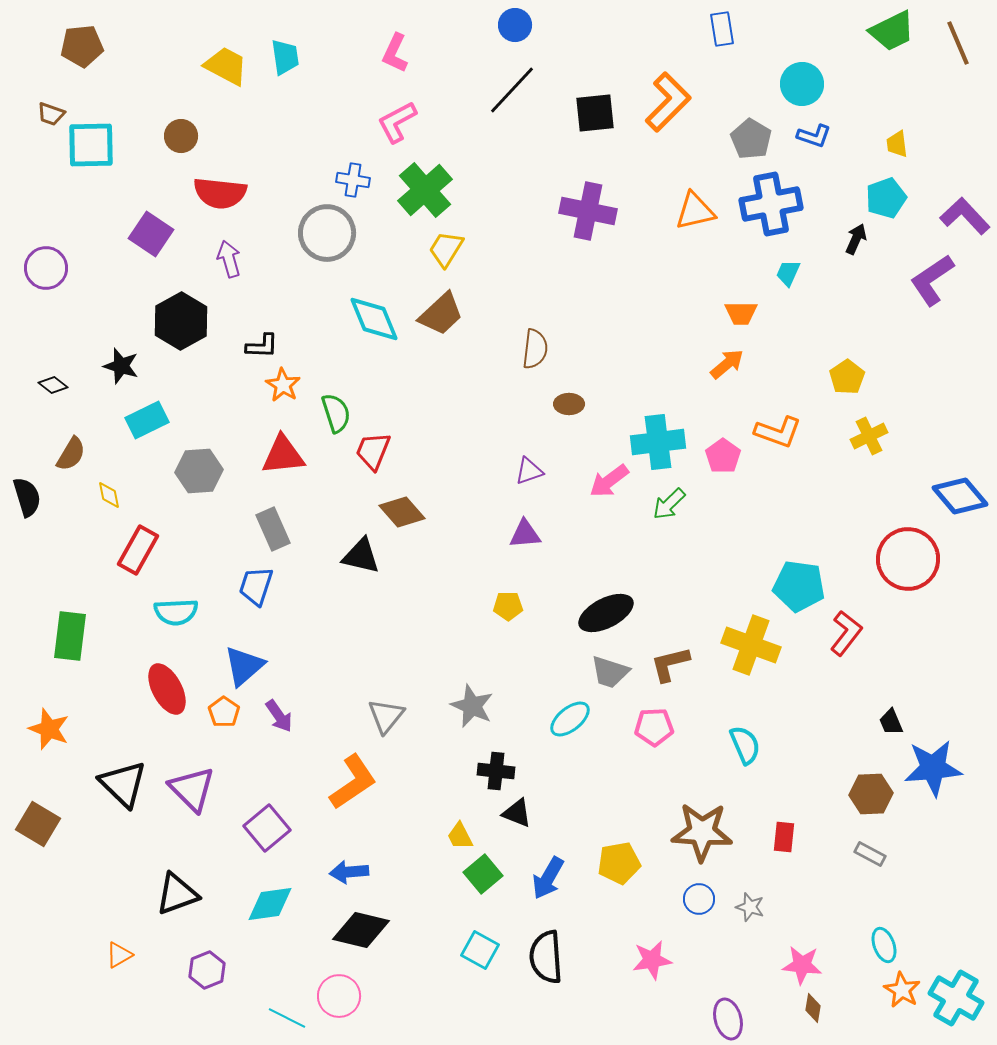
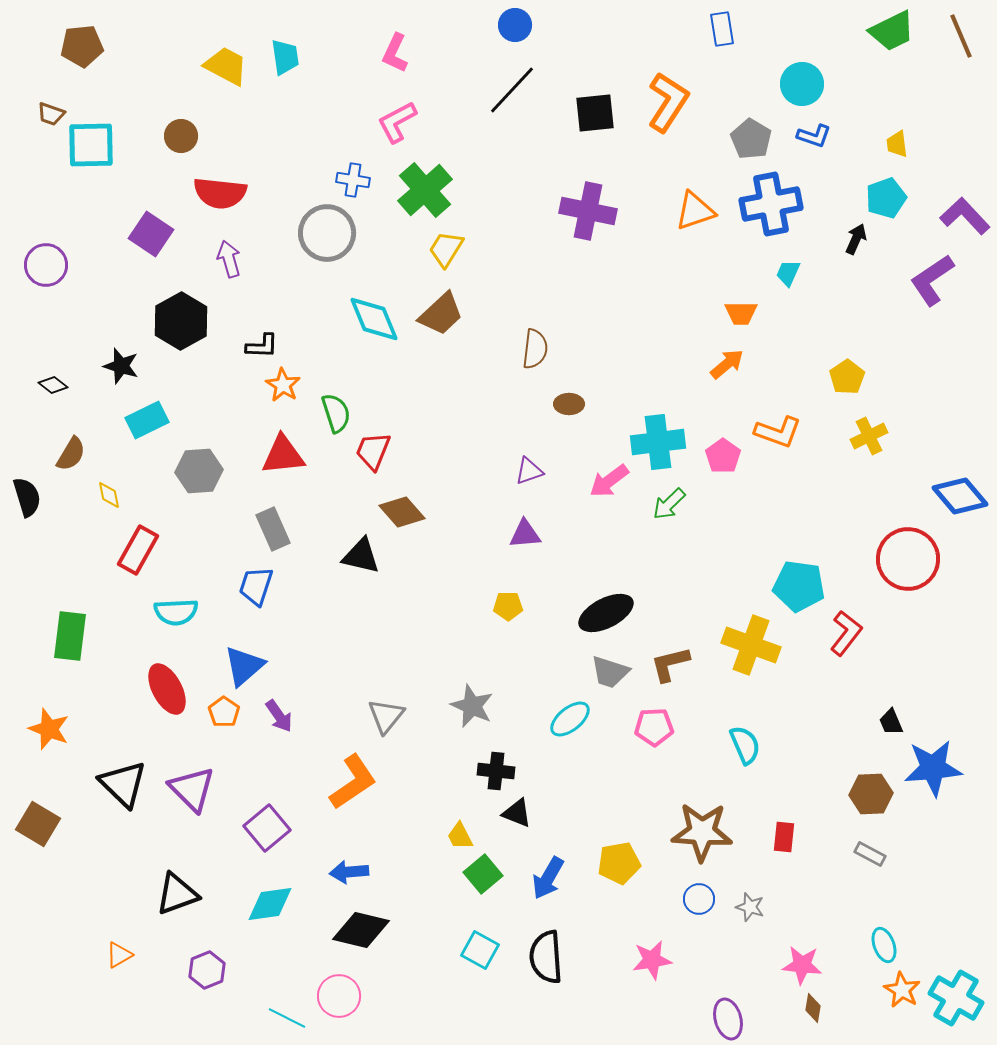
brown line at (958, 43): moved 3 px right, 7 px up
orange L-shape at (668, 102): rotated 12 degrees counterclockwise
orange triangle at (695, 211): rotated 6 degrees counterclockwise
purple circle at (46, 268): moved 3 px up
